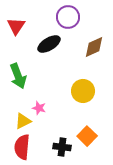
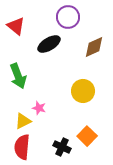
red triangle: rotated 24 degrees counterclockwise
black cross: rotated 18 degrees clockwise
